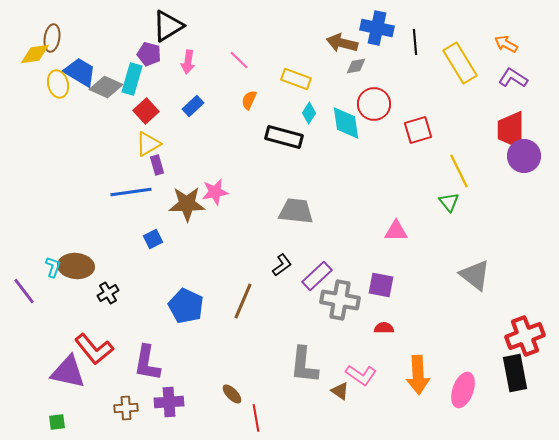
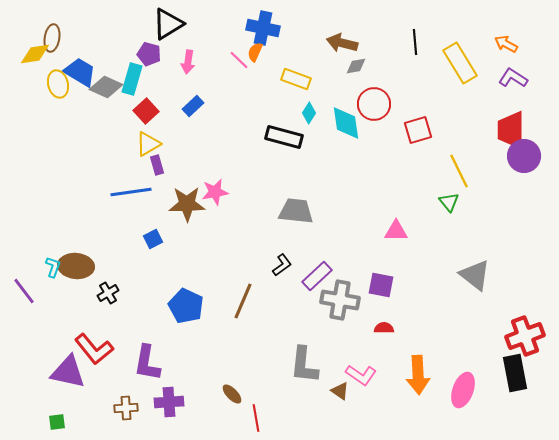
black triangle at (168, 26): moved 2 px up
blue cross at (377, 28): moved 114 px left
orange semicircle at (249, 100): moved 6 px right, 48 px up
